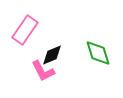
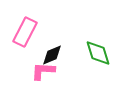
pink rectangle: moved 2 px down; rotated 8 degrees counterclockwise
pink L-shape: rotated 120 degrees clockwise
